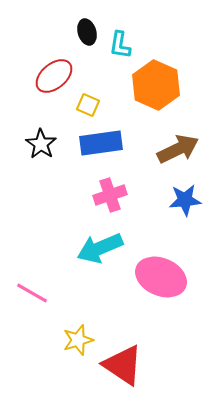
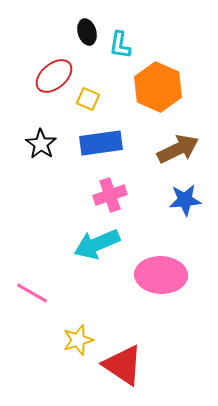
orange hexagon: moved 2 px right, 2 px down
yellow square: moved 6 px up
cyan arrow: moved 3 px left, 4 px up
pink ellipse: moved 2 px up; rotated 21 degrees counterclockwise
